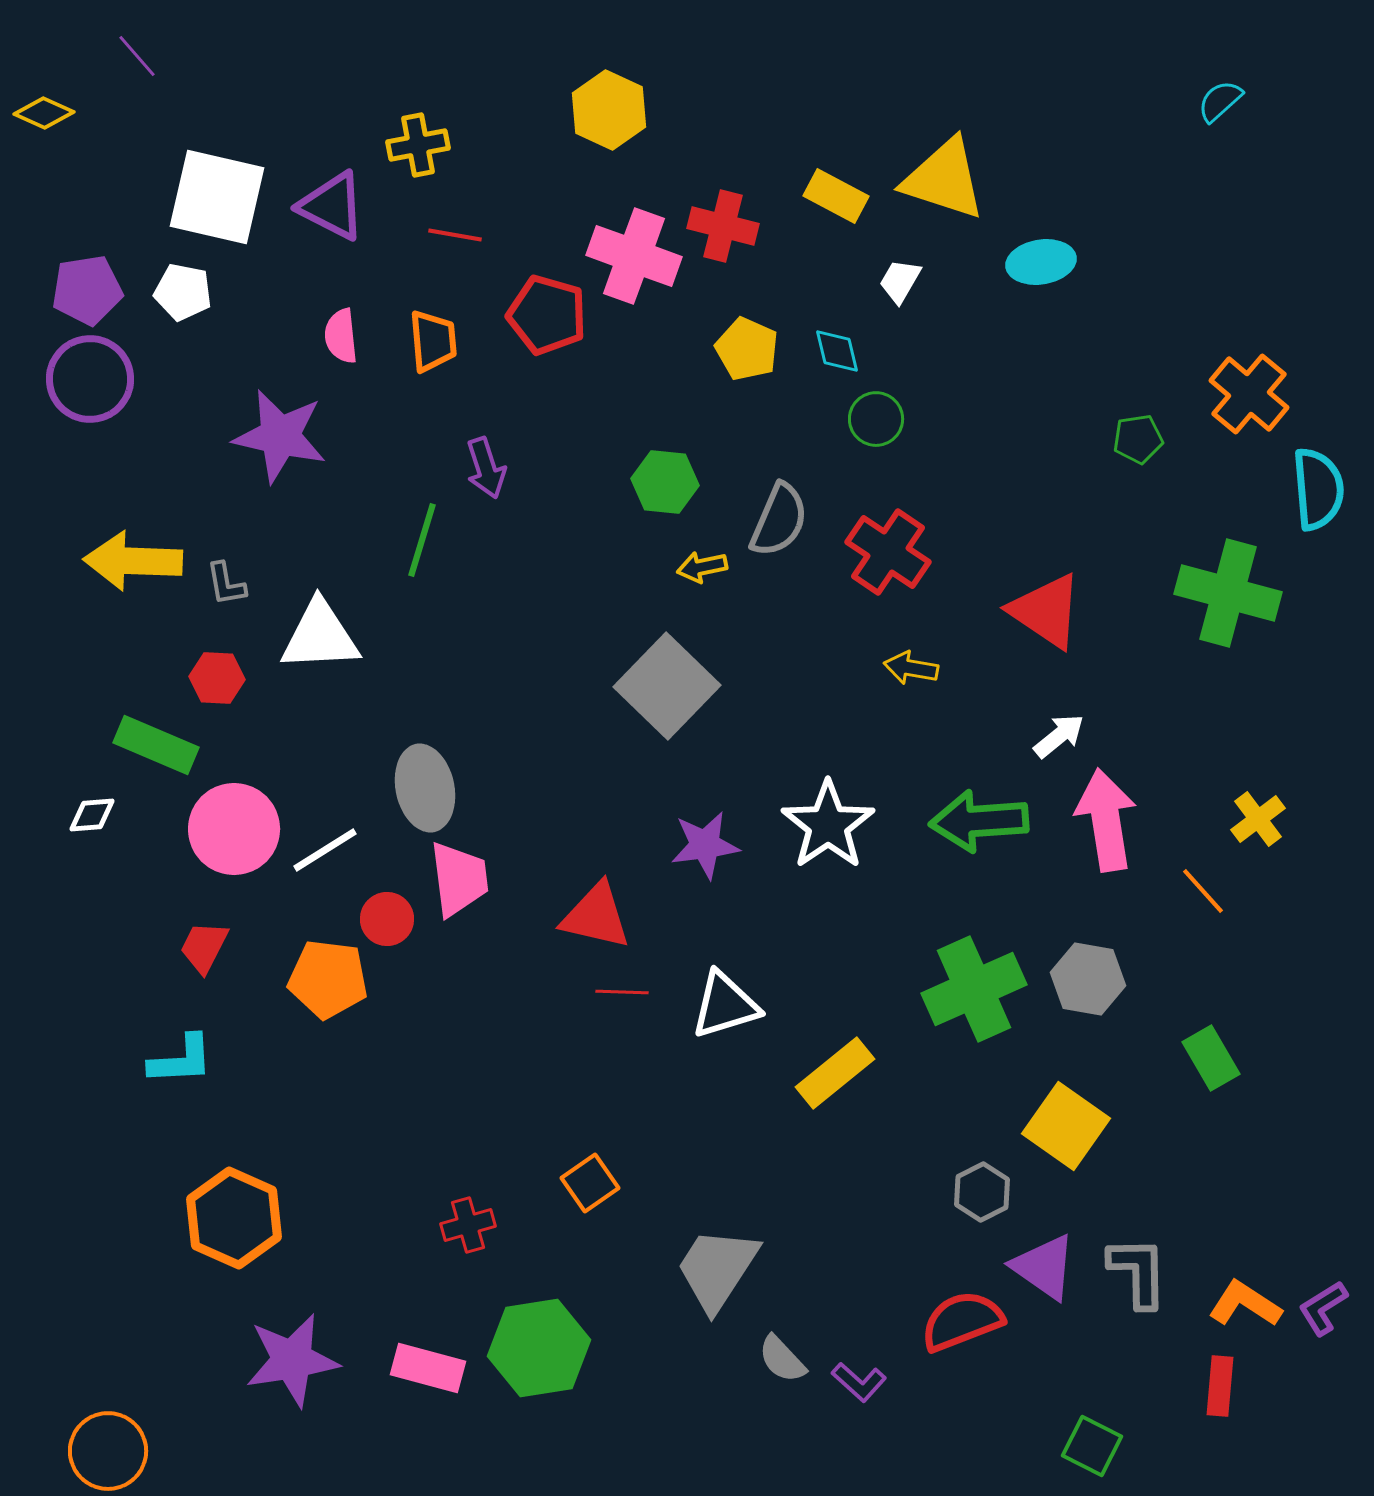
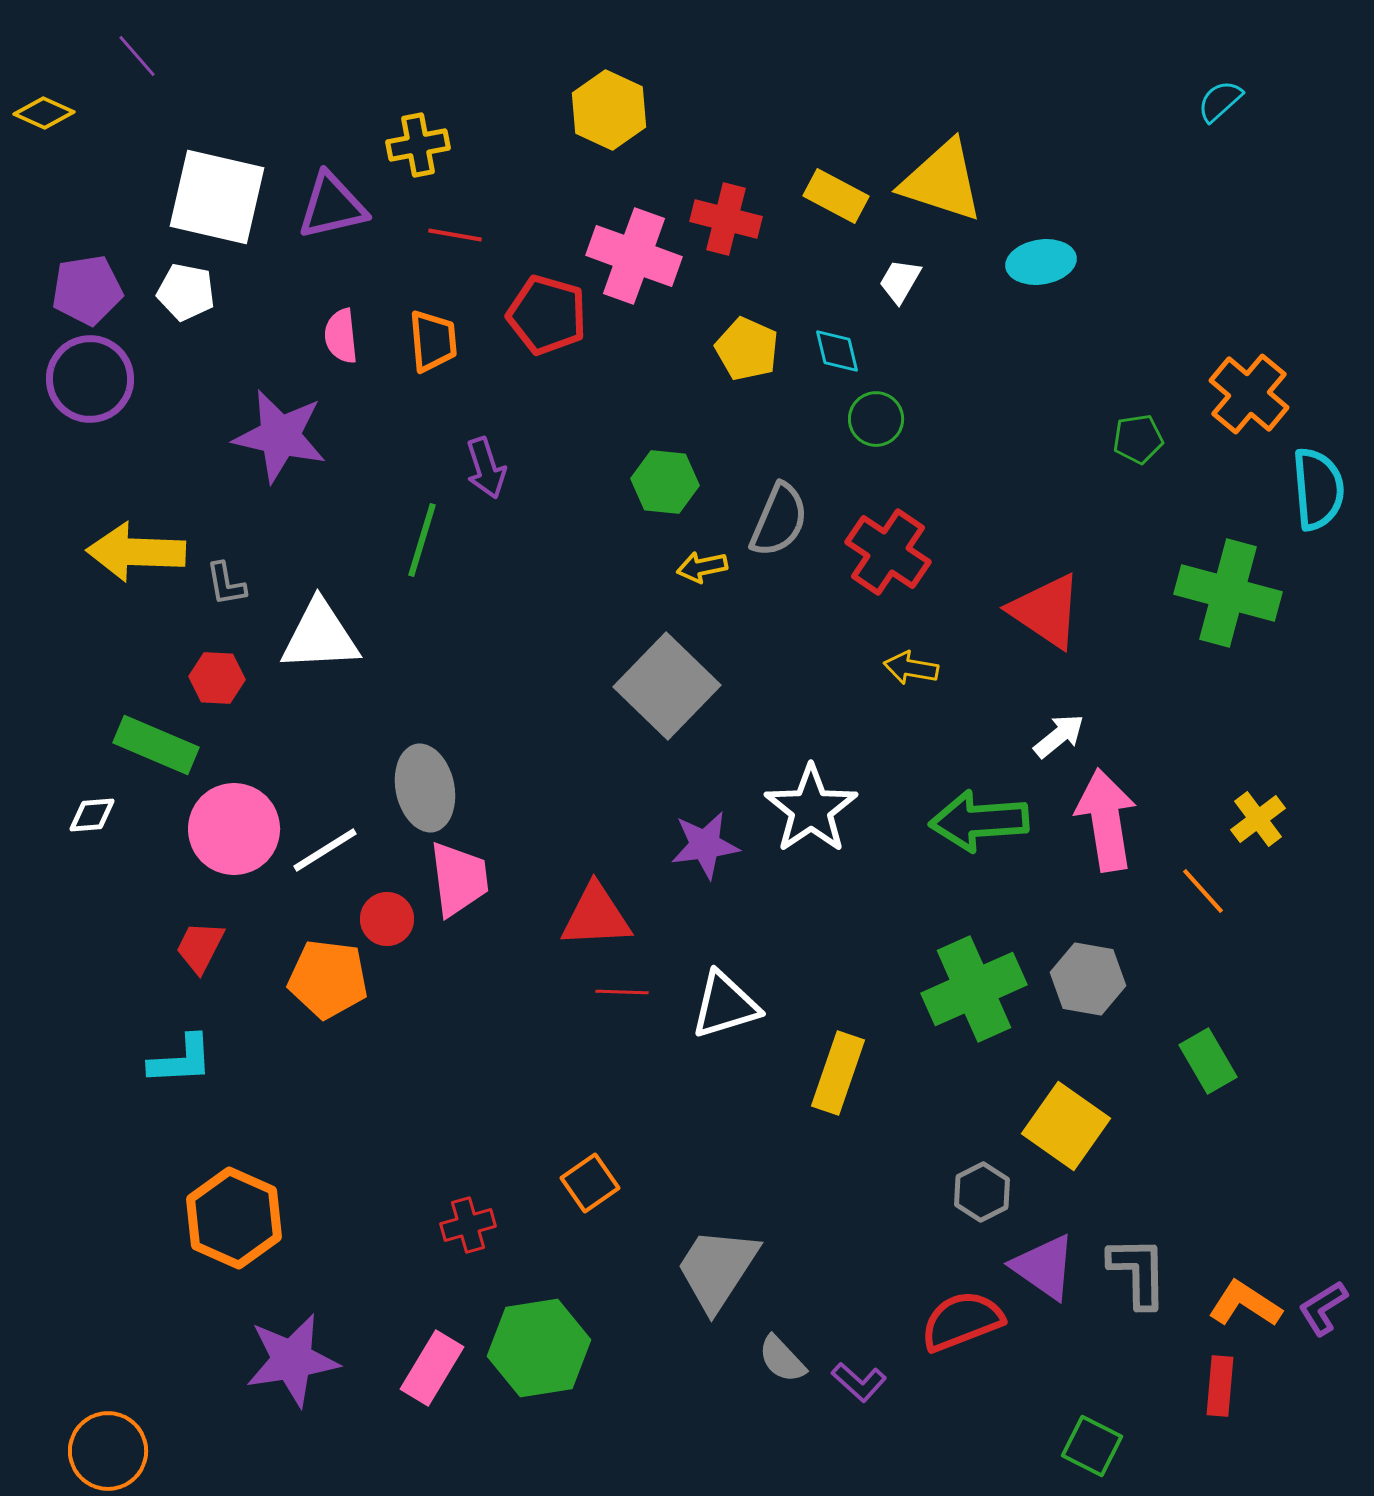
yellow triangle at (944, 179): moved 2 px left, 2 px down
purple triangle at (332, 206): rotated 40 degrees counterclockwise
red cross at (723, 226): moved 3 px right, 7 px up
white pentagon at (183, 292): moved 3 px right
yellow arrow at (133, 561): moved 3 px right, 9 px up
white star at (828, 825): moved 17 px left, 16 px up
red triangle at (596, 916): rotated 16 degrees counterclockwise
red trapezoid at (204, 947): moved 4 px left
green rectangle at (1211, 1058): moved 3 px left, 3 px down
yellow rectangle at (835, 1073): moved 3 px right; rotated 32 degrees counterclockwise
pink rectangle at (428, 1368): moved 4 px right; rotated 74 degrees counterclockwise
